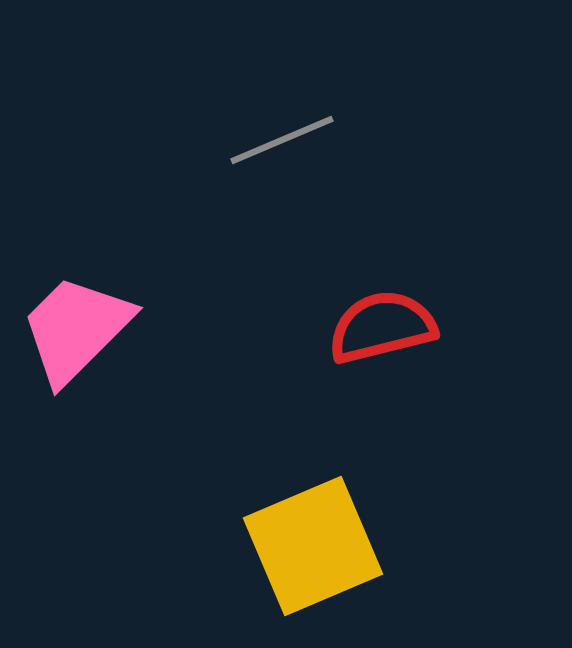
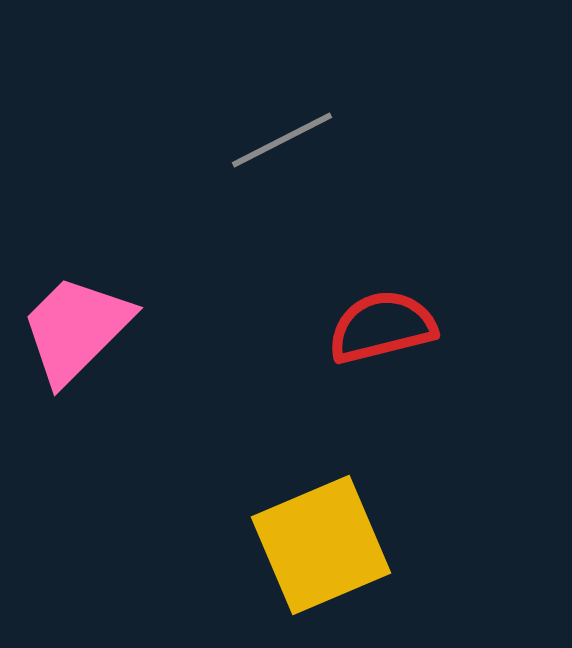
gray line: rotated 4 degrees counterclockwise
yellow square: moved 8 px right, 1 px up
